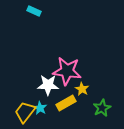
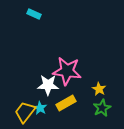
cyan rectangle: moved 3 px down
yellow star: moved 17 px right
